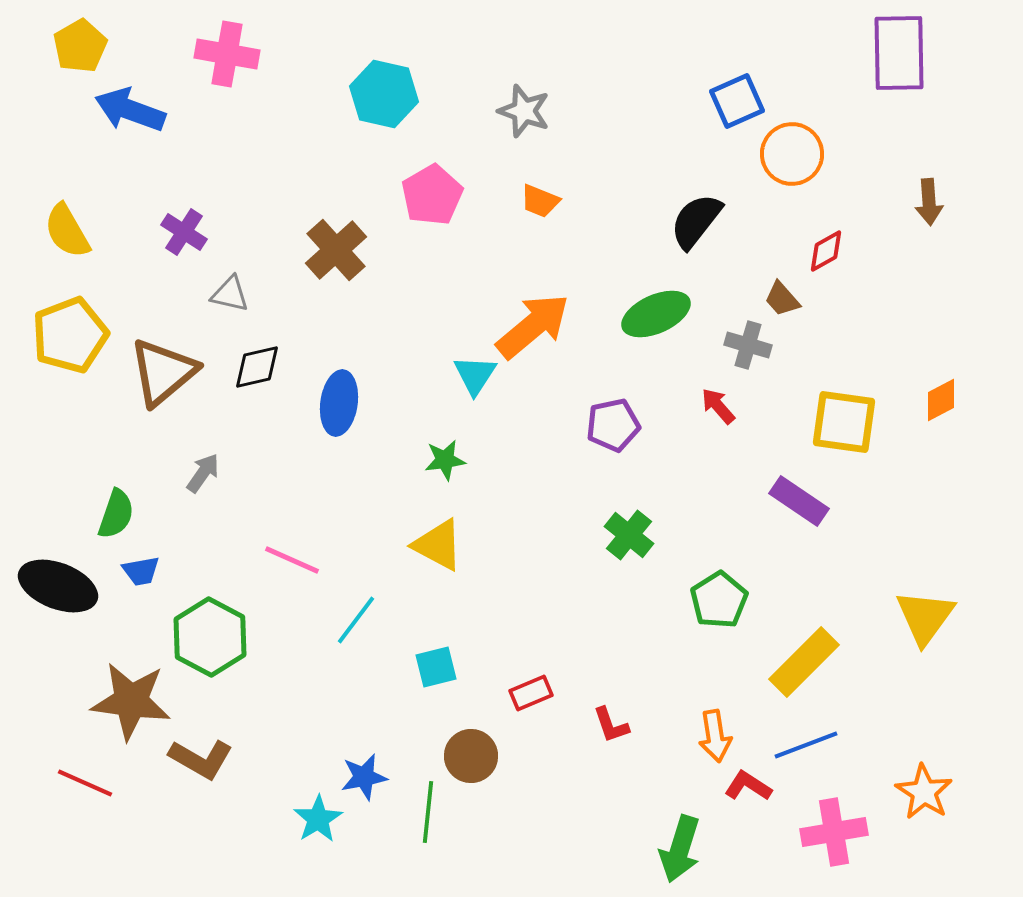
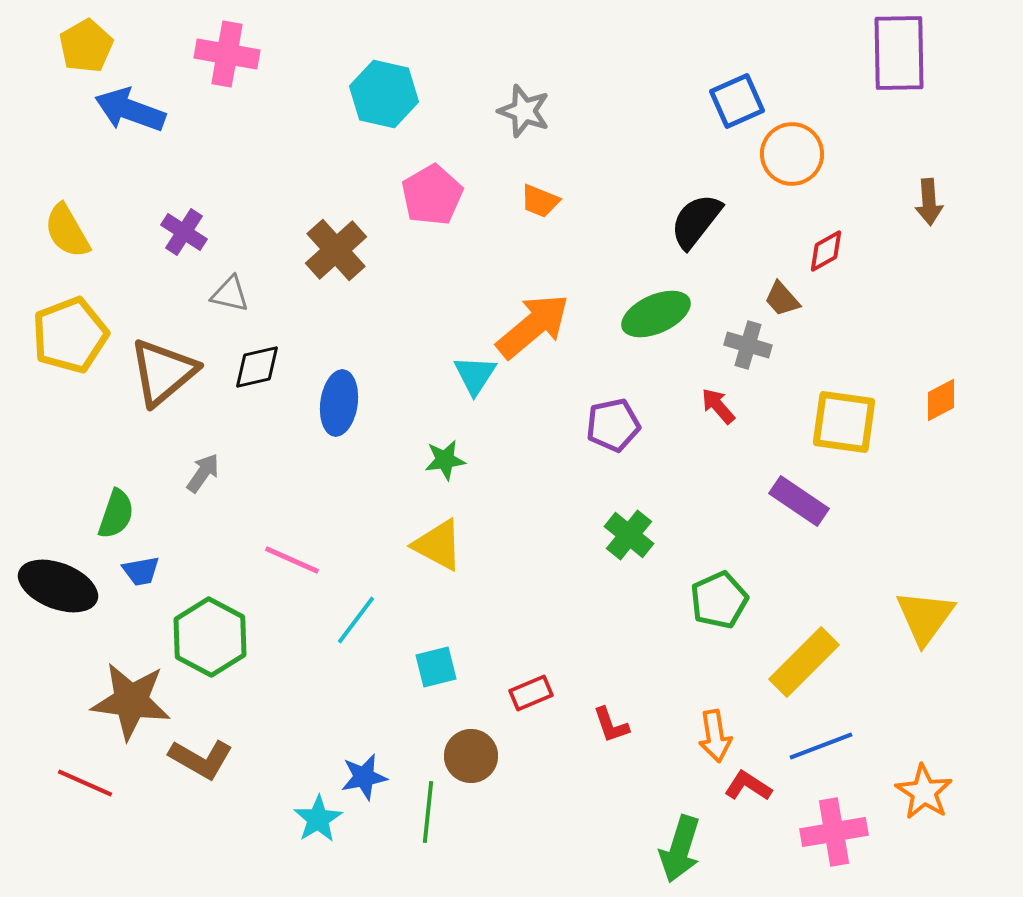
yellow pentagon at (80, 46): moved 6 px right
green pentagon at (719, 600): rotated 8 degrees clockwise
blue line at (806, 745): moved 15 px right, 1 px down
